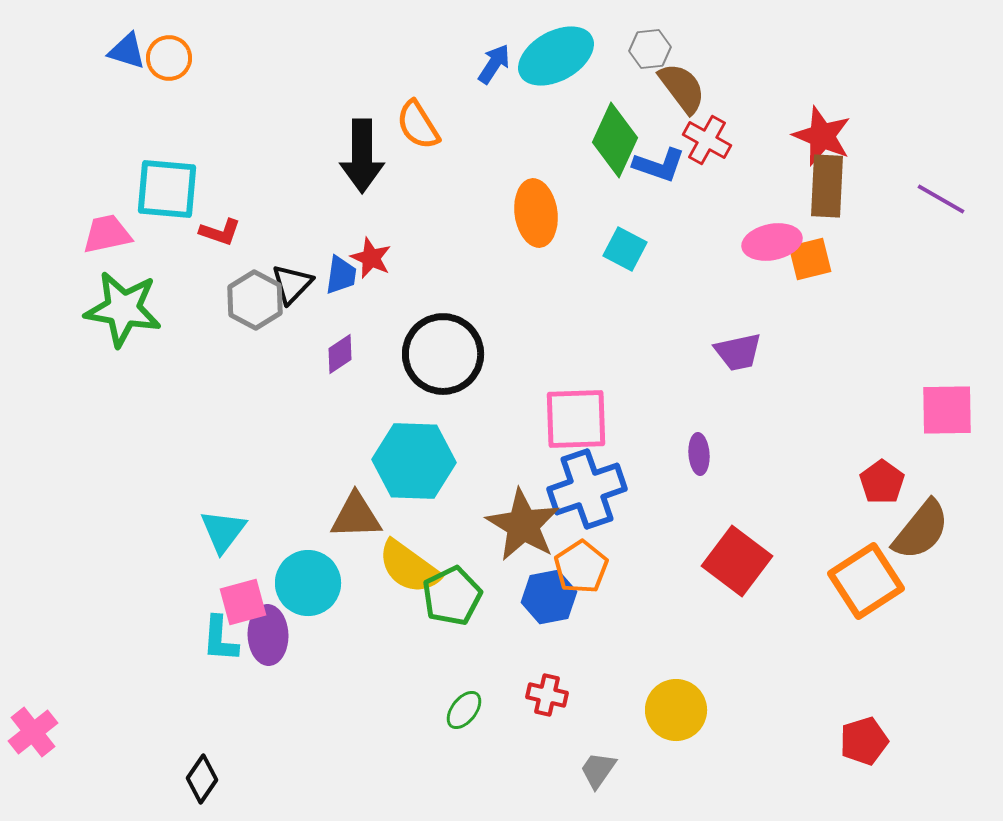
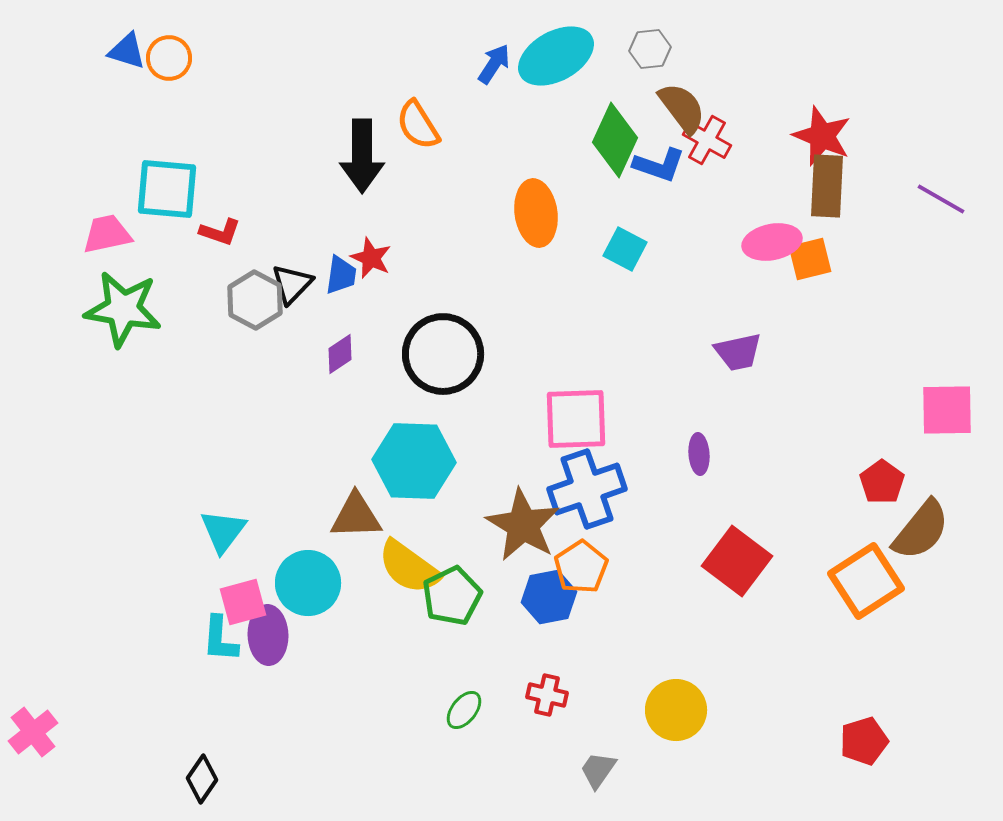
brown semicircle at (682, 88): moved 20 px down
